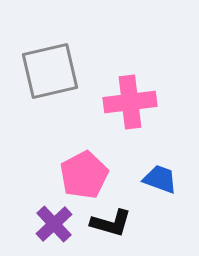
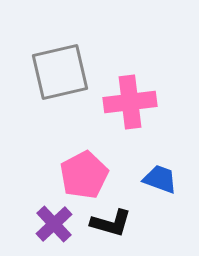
gray square: moved 10 px right, 1 px down
